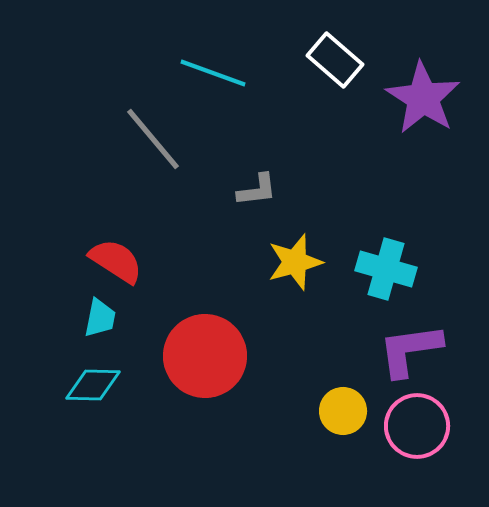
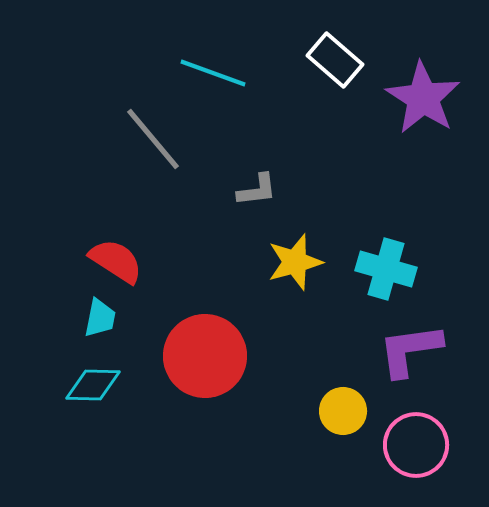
pink circle: moved 1 px left, 19 px down
